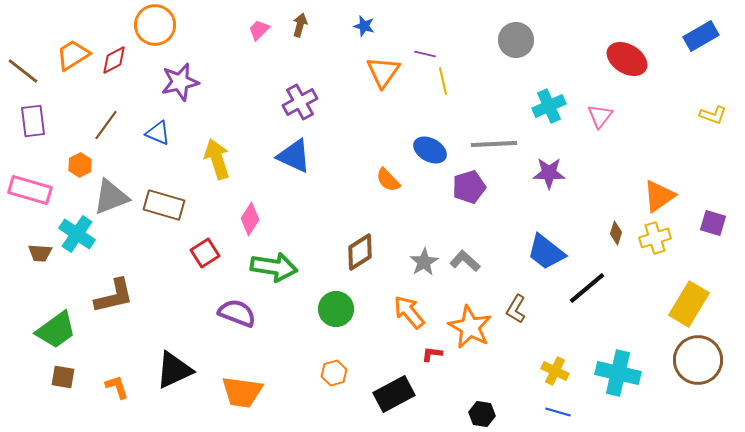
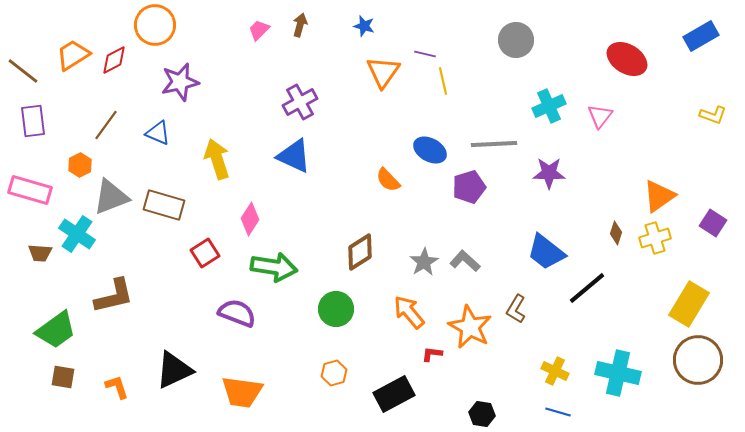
purple square at (713, 223): rotated 16 degrees clockwise
